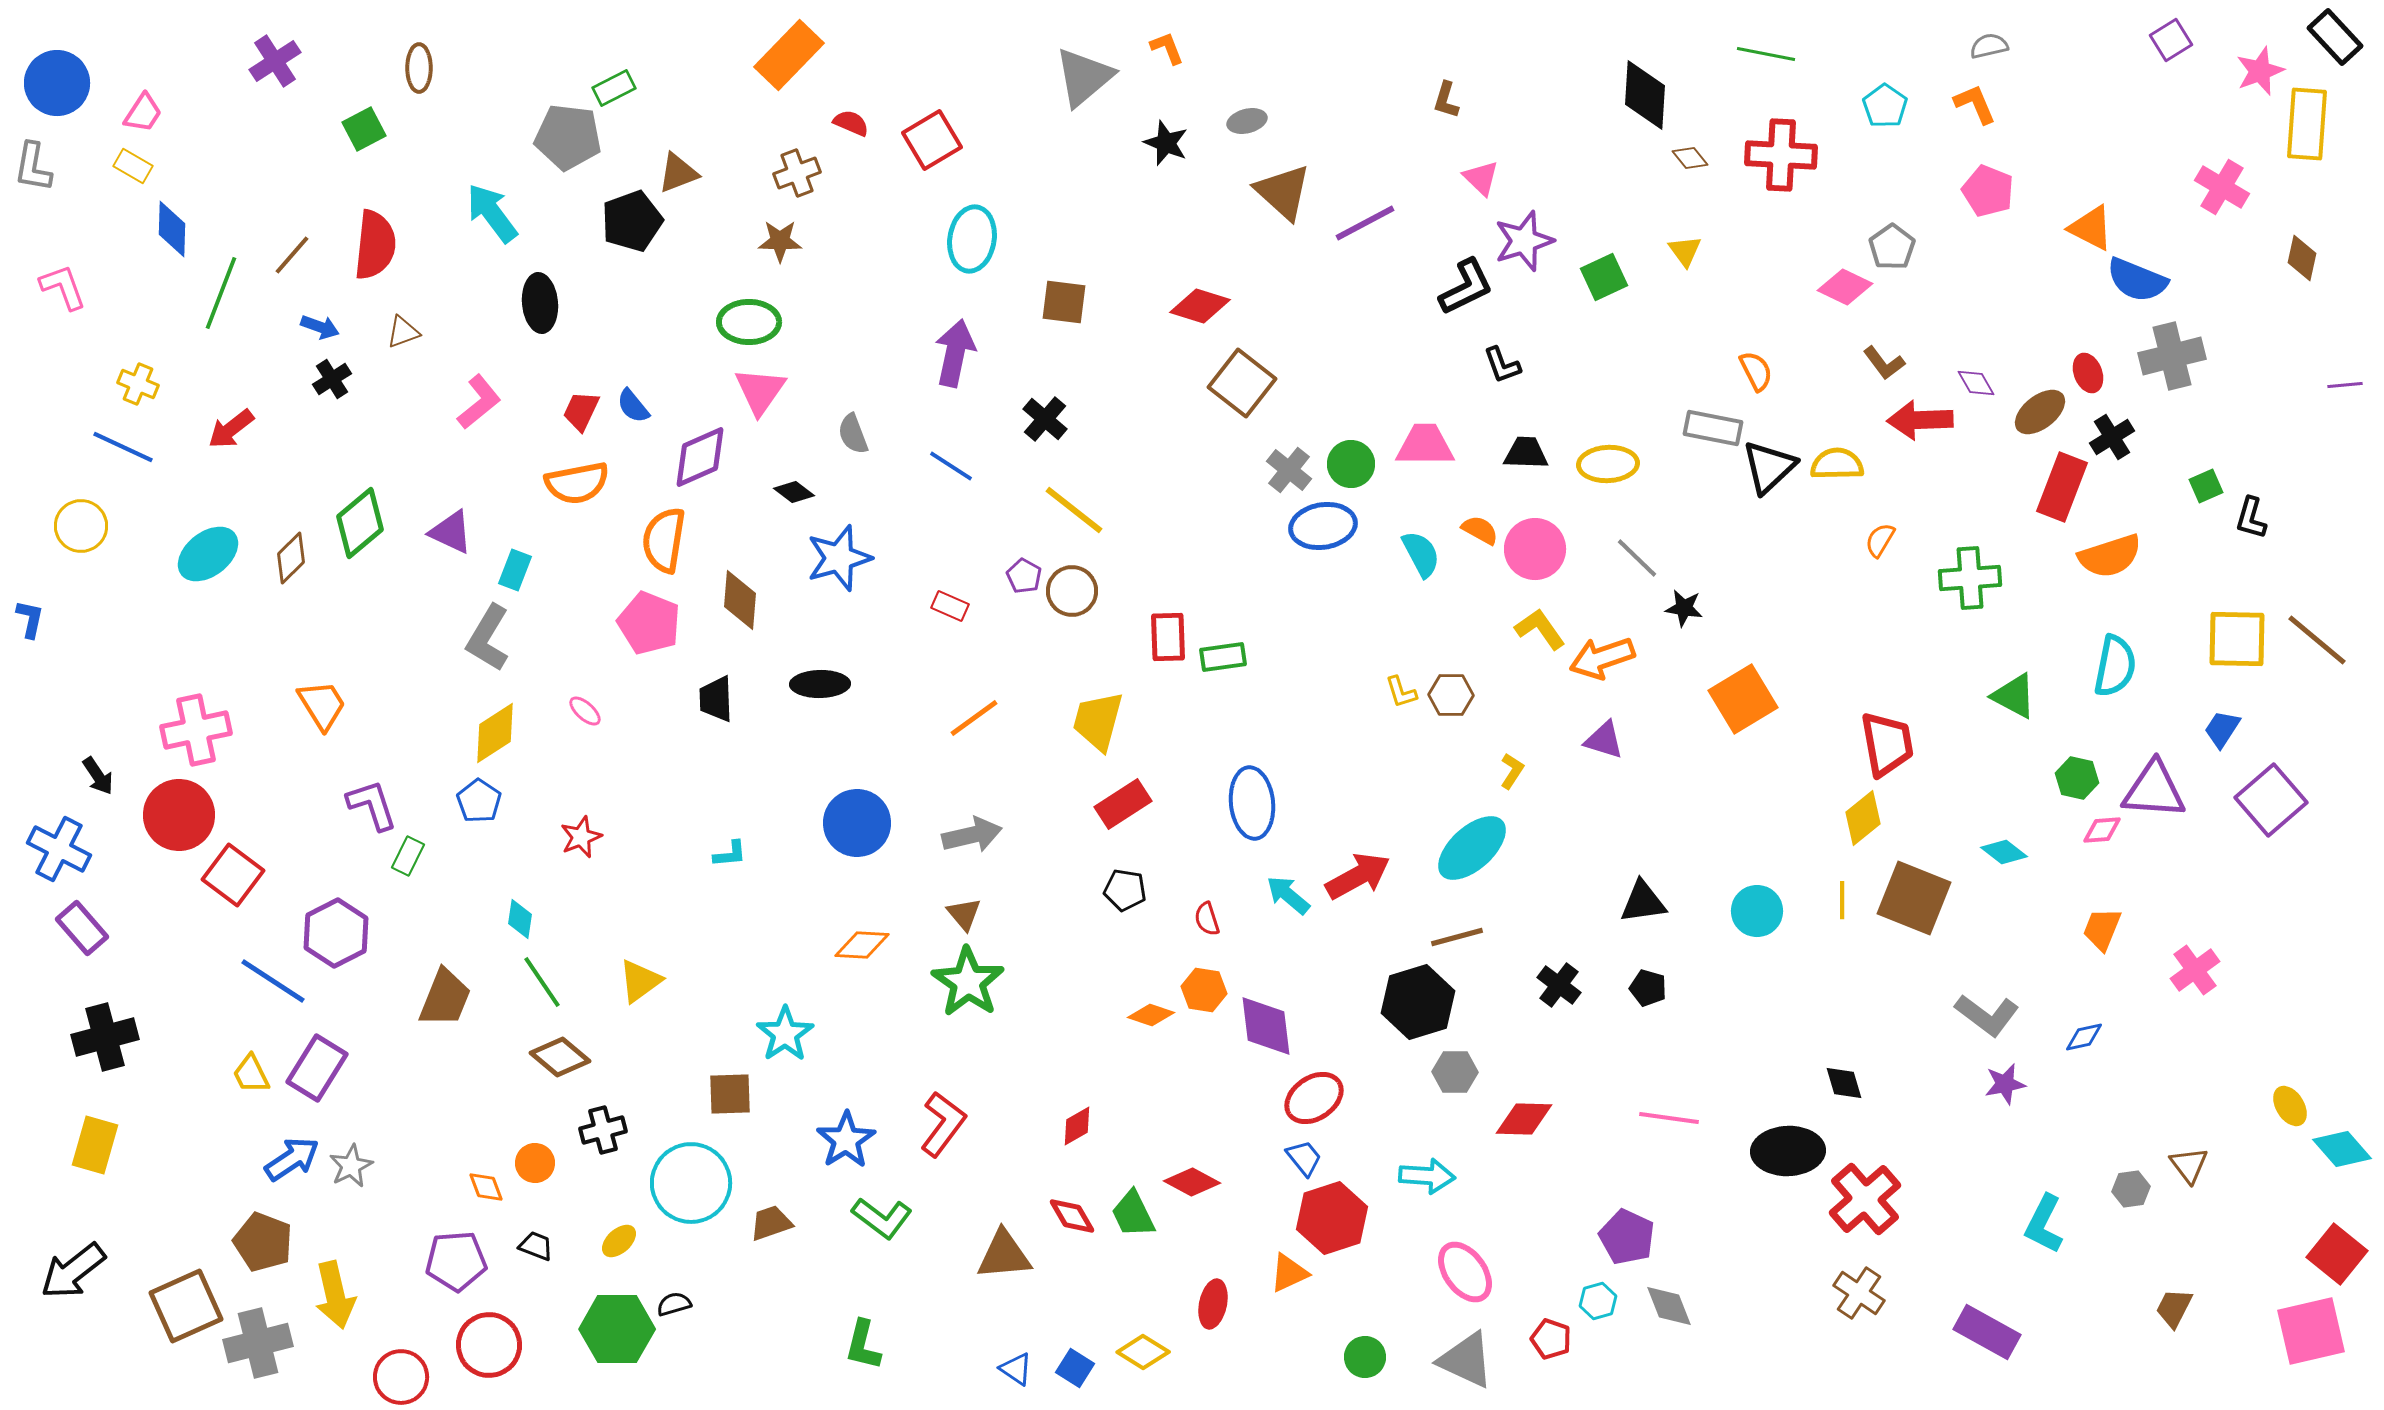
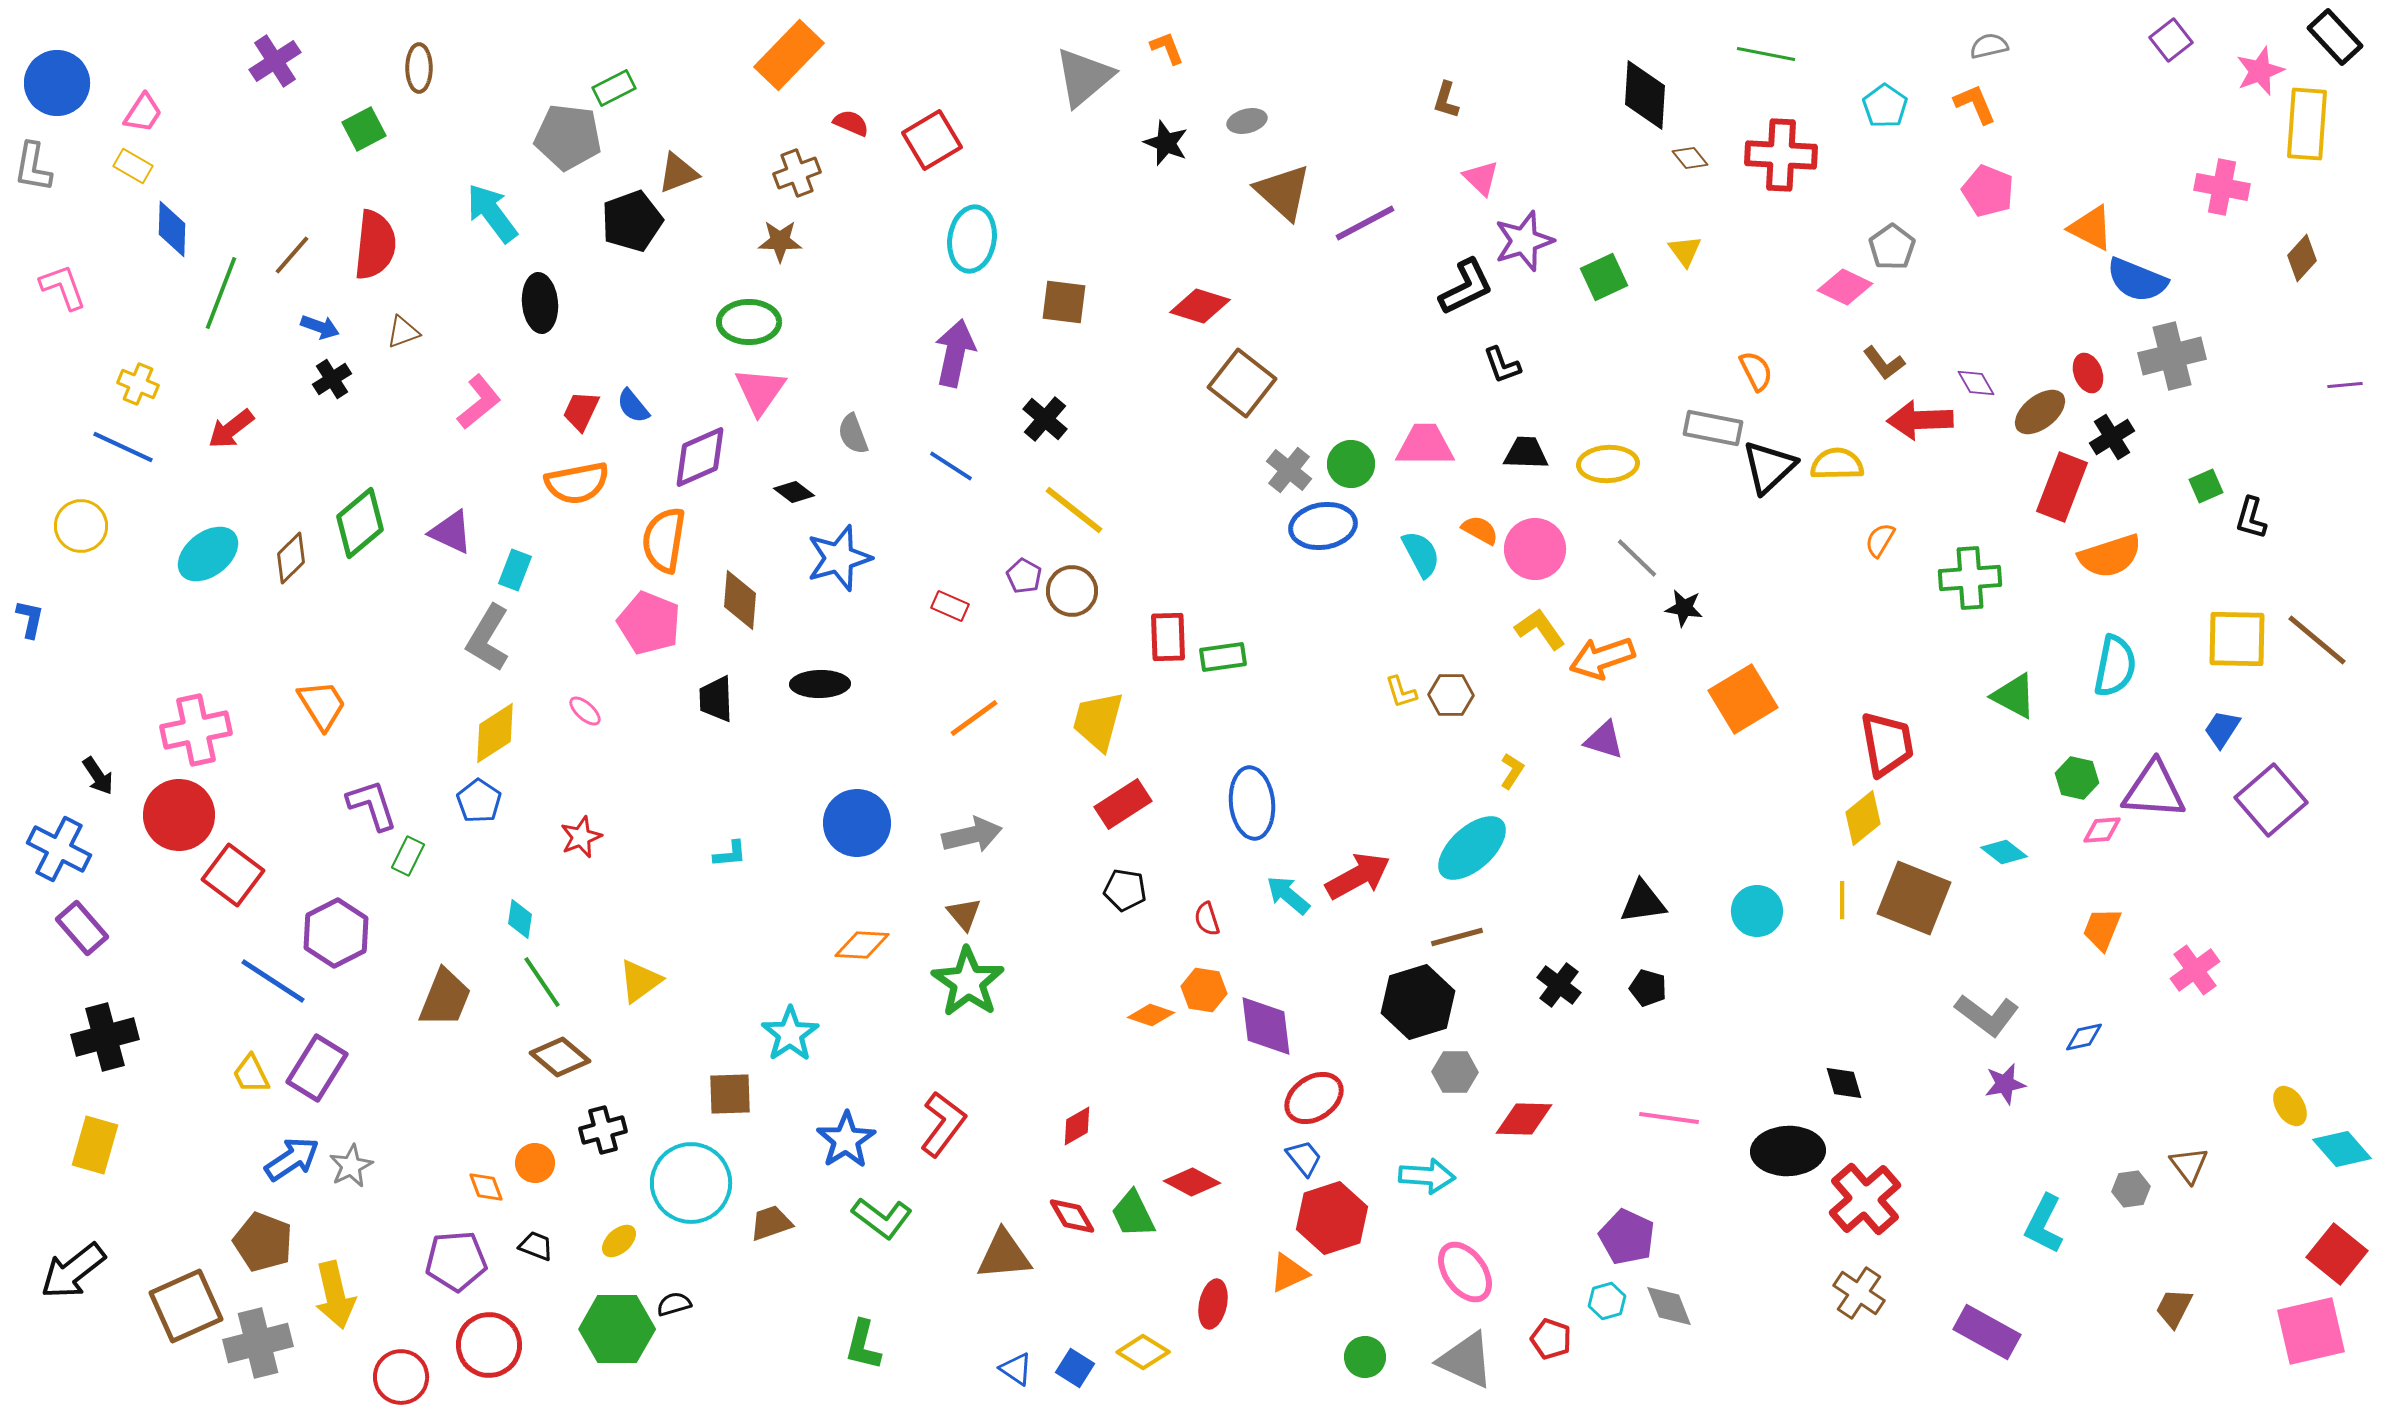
purple square at (2171, 40): rotated 6 degrees counterclockwise
pink cross at (2222, 187): rotated 20 degrees counterclockwise
brown diamond at (2302, 258): rotated 30 degrees clockwise
cyan star at (785, 1034): moved 5 px right
cyan hexagon at (1598, 1301): moved 9 px right
